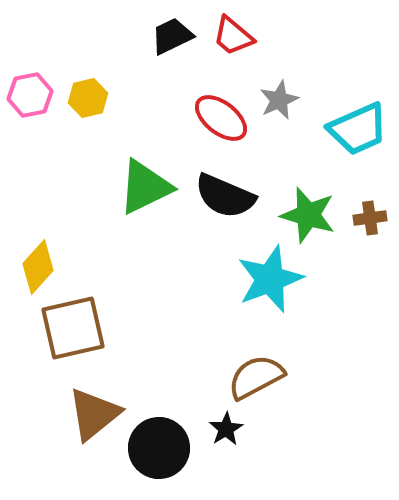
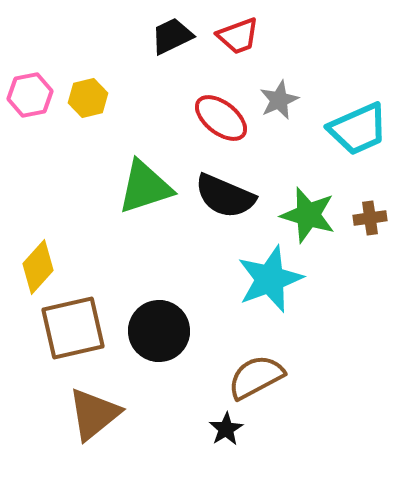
red trapezoid: moved 5 px right; rotated 60 degrees counterclockwise
green triangle: rotated 8 degrees clockwise
black circle: moved 117 px up
